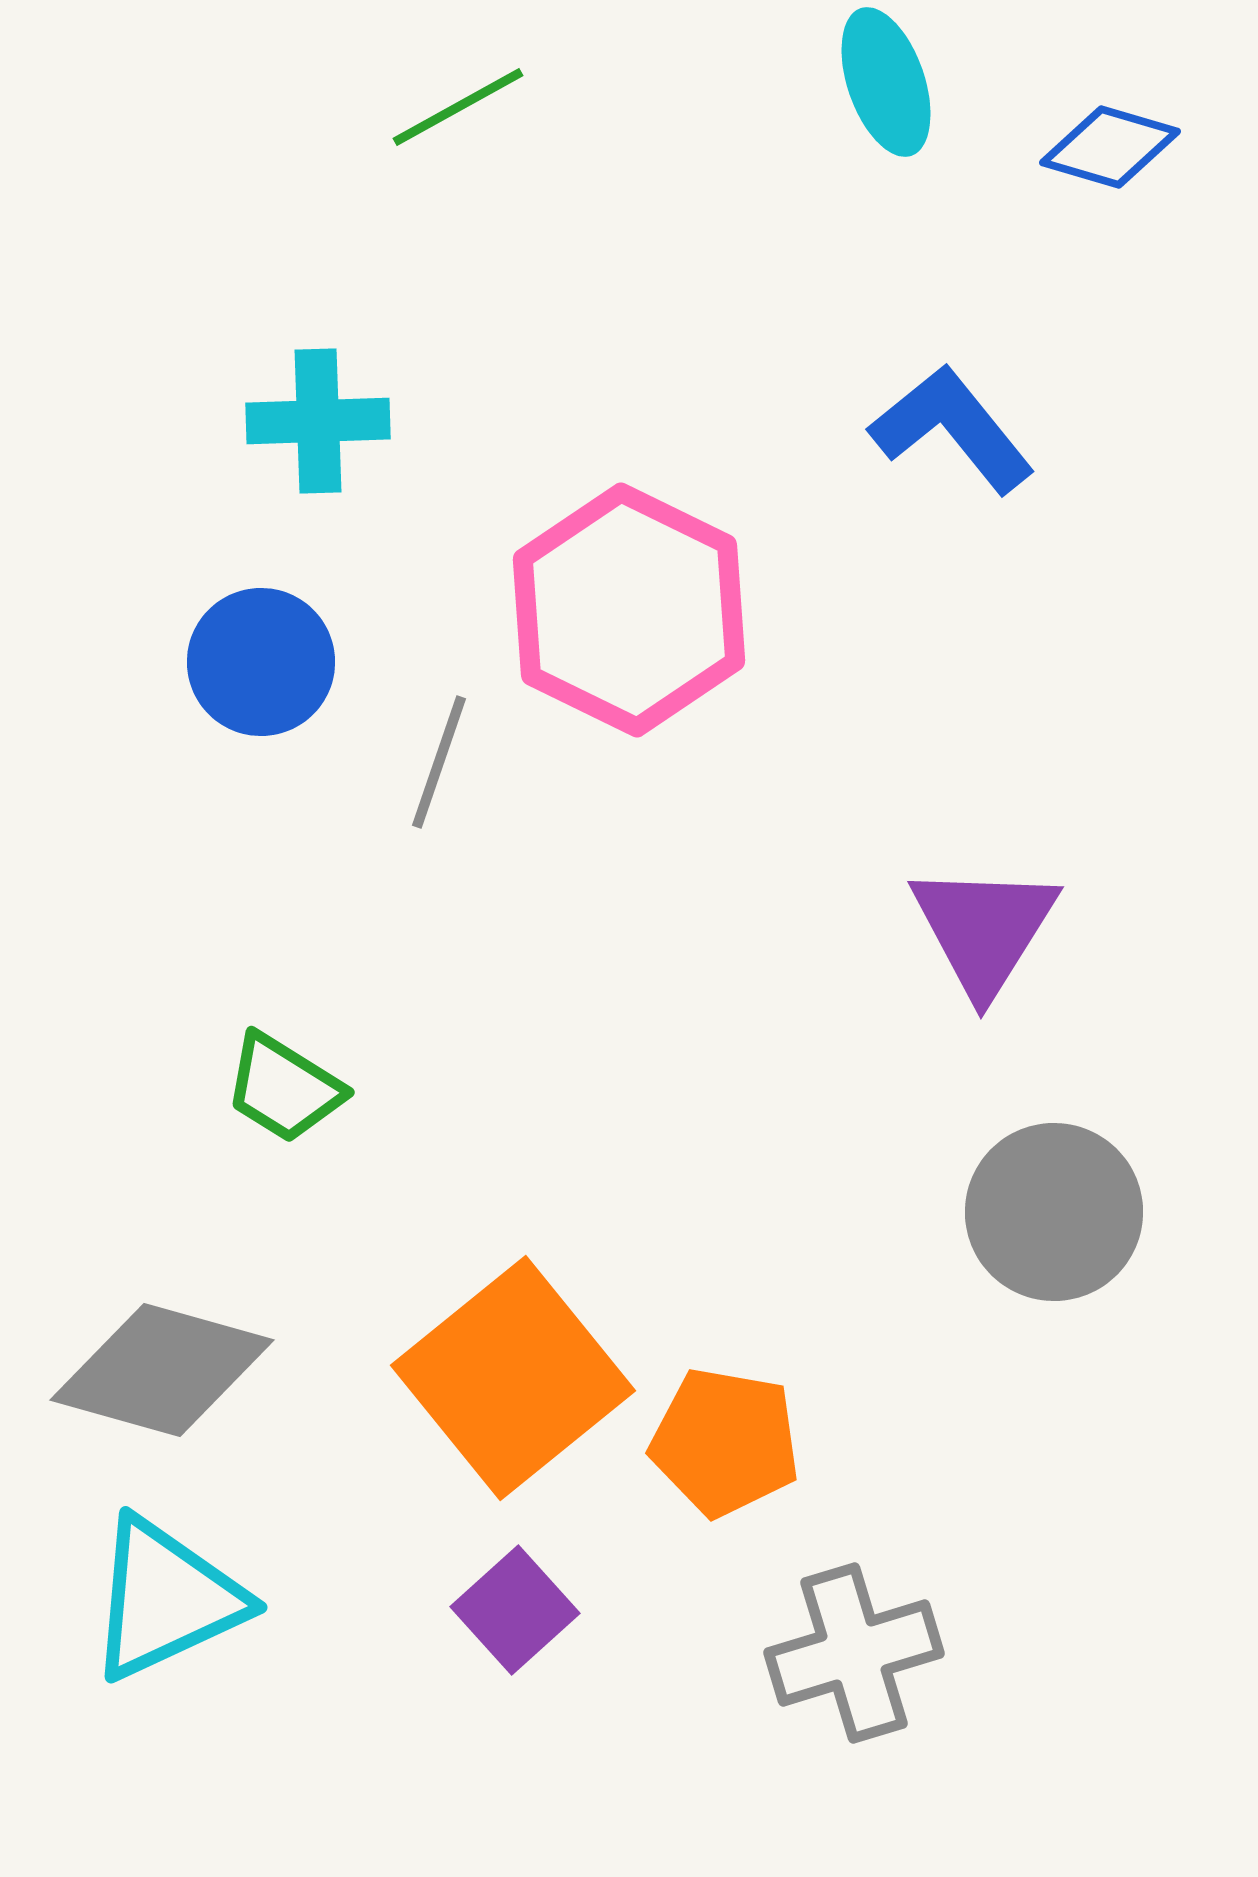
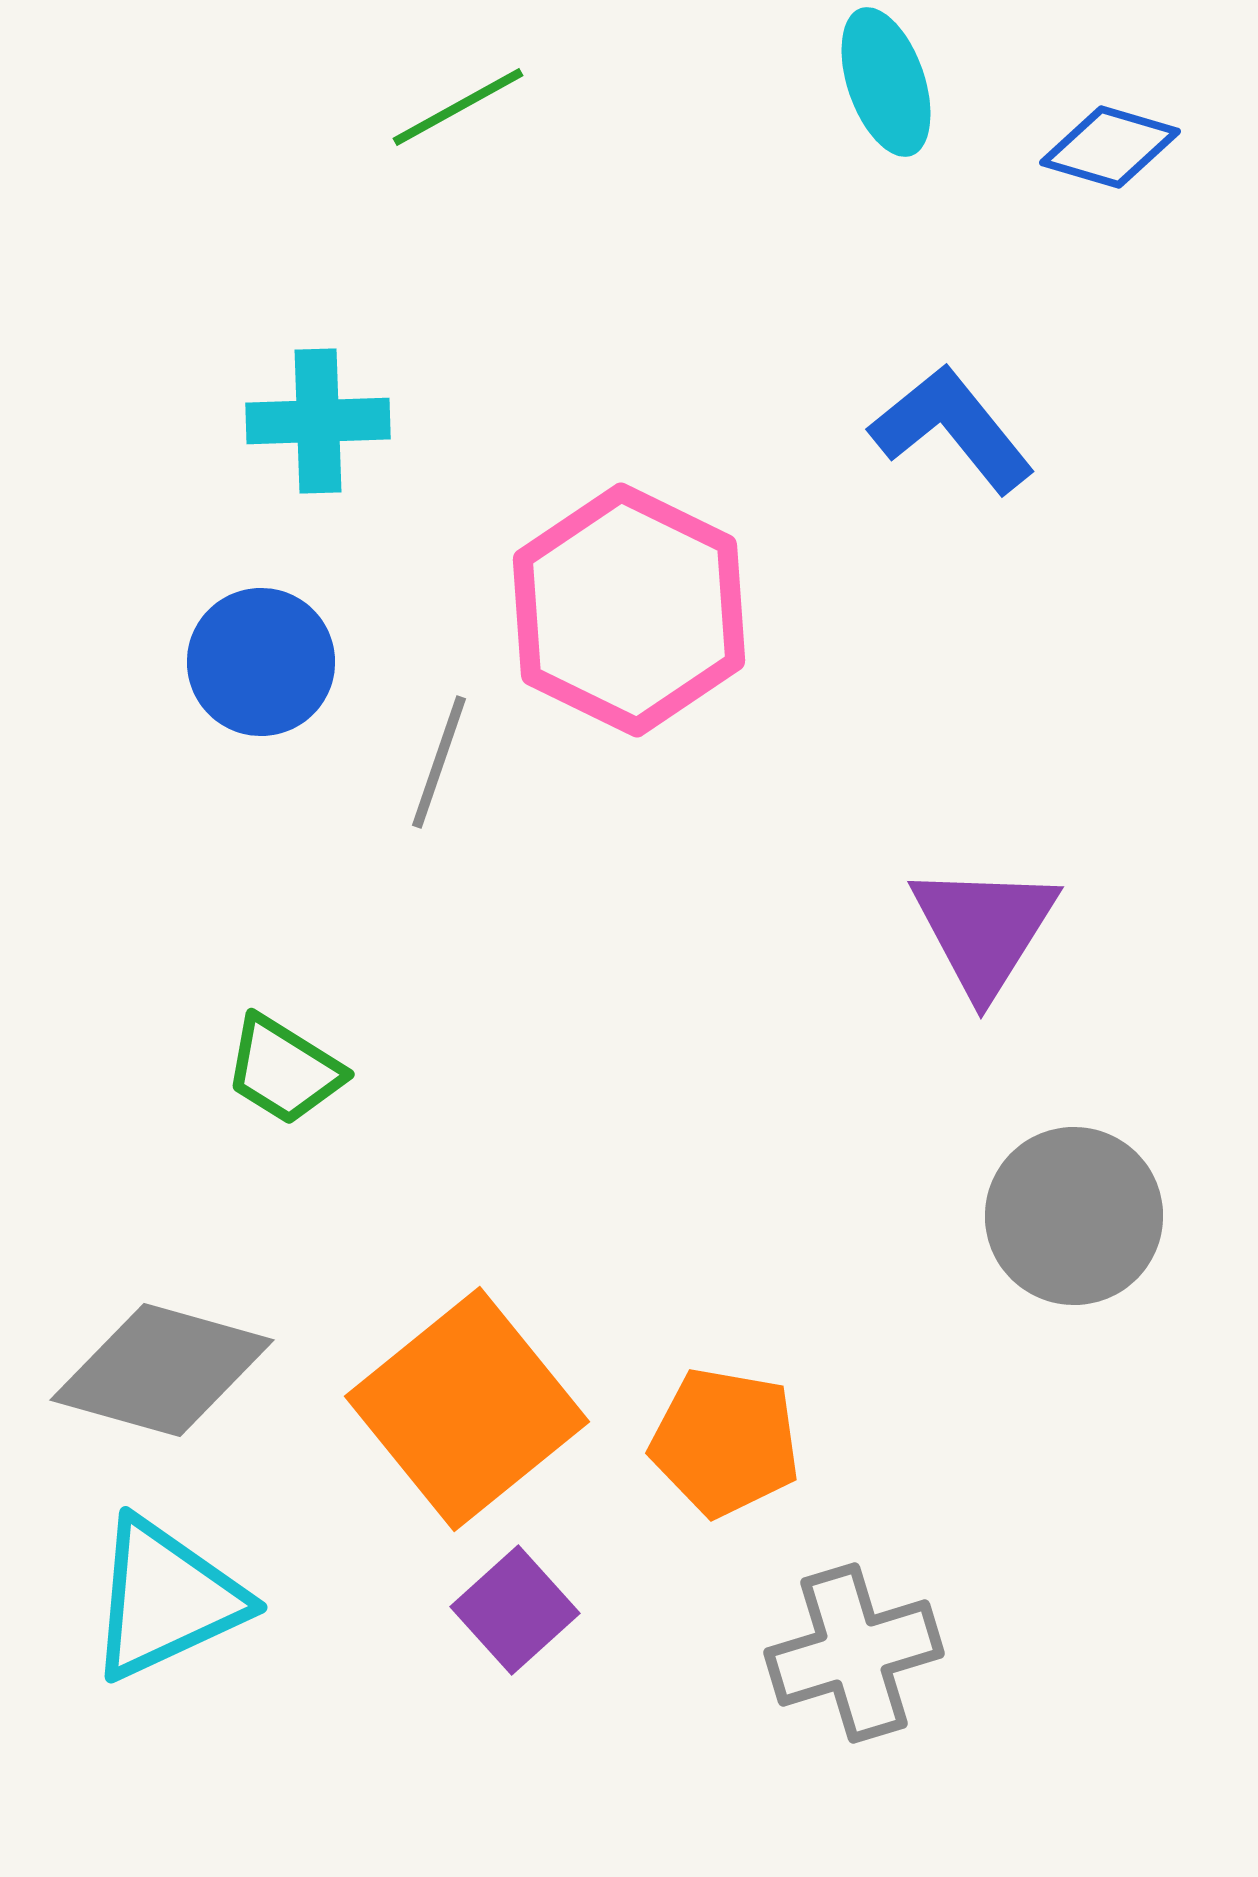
green trapezoid: moved 18 px up
gray circle: moved 20 px right, 4 px down
orange square: moved 46 px left, 31 px down
